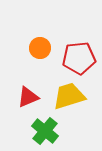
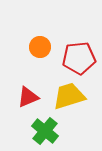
orange circle: moved 1 px up
